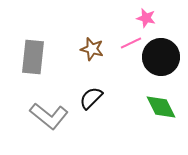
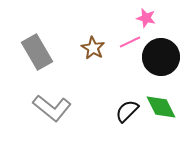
pink line: moved 1 px left, 1 px up
brown star: moved 1 px right, 1 px up; rotated 15 degrees clockwise
gray rectangle: moved 4 px right, 5 px up; rotated 36 degrees counterclockwise
black semicircle: moved 36 px right, 13 px down
gray L-shape: moved 3 px right, 8 px up
